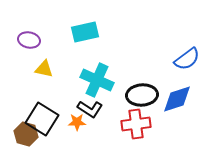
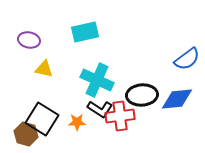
blue diamond: rotated 12 degrees clockwise
black L-shape: moved 10 px right
red cross: moved 16 px left, 8 px up
